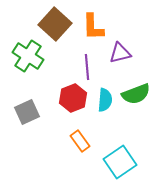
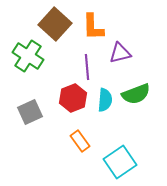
gray square: moved 3 px right
